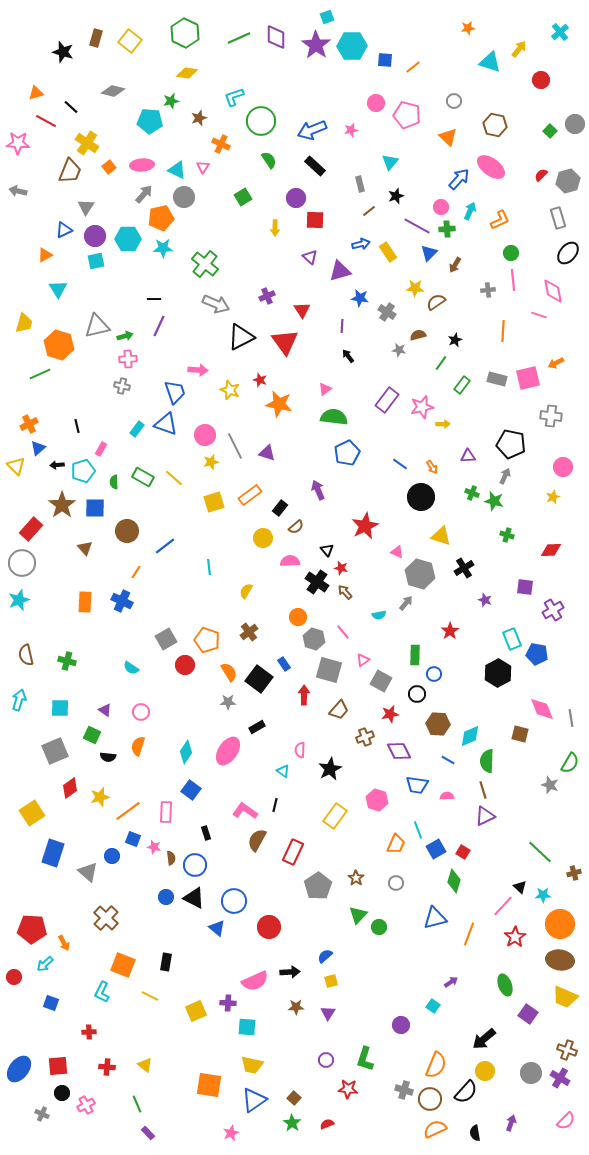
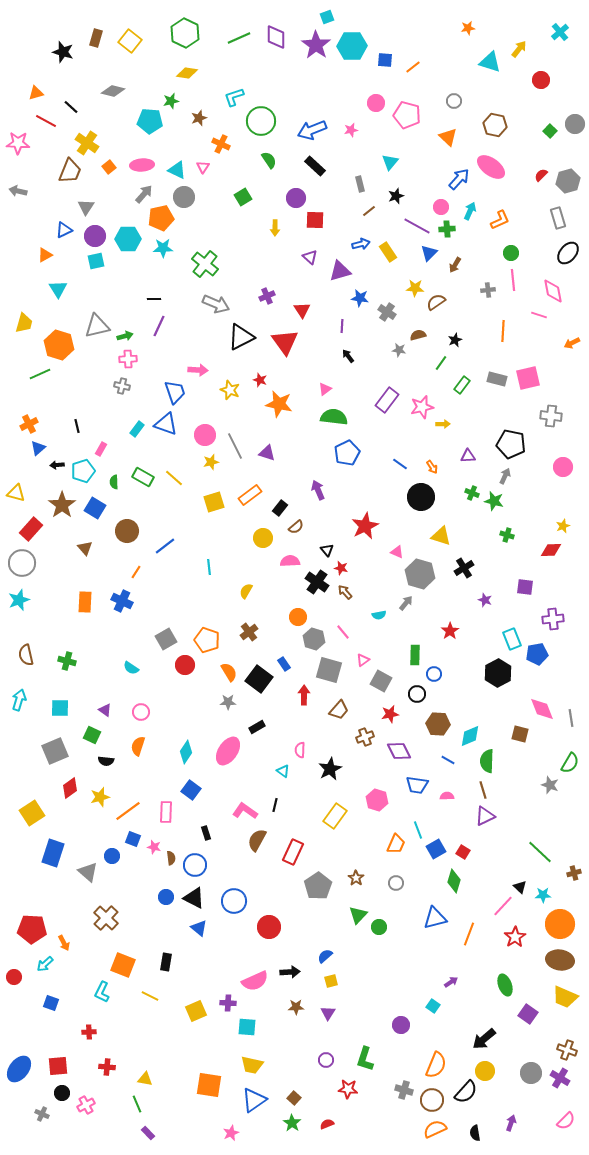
orange arrow at (556, 363): moved 16 px right, 20 px up
yellow triangle at (16, 466): moved 27 px down; rotated 30 degrees counterclockwise
yellow star at (553, 497): moved 10 px right, 29 px down
blue square at (95, 508): rotated 30 degrees clockwise
purple cross at (553, 610): moved 9 px down; rotated 25 degrees clockwise
blue pentagon at (537, 654): rotated 20 degrees counterclockwise
black semicircle at (108, 757): moved 2 px left, 4 px down
blue triangle at (217, 928): moved 18 px left
yellow triangle at (145, 1065): moved 14 px down; rotated 28 degrees counterclockwise
brown circle at (430, 1099): moved 2 px right, 1 px down
